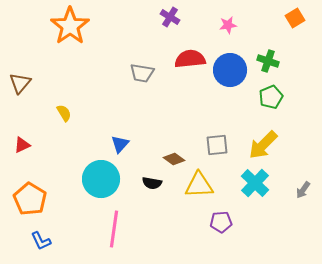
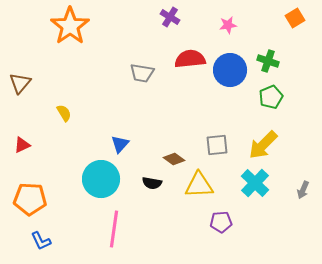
gray arrow: rotated 12 degrees counterclockwise
orange pentagon: rotated 28 degrees counterclockwise
